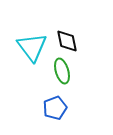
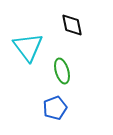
black diamond: moved 5 px right, 16 px up
cyan triangle: moved 4 px left
